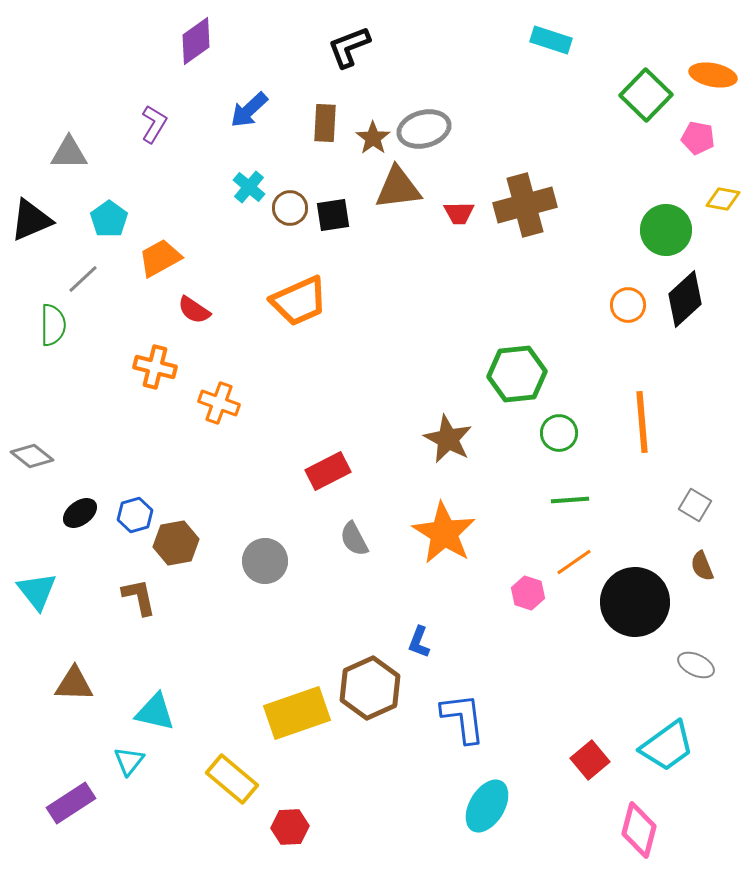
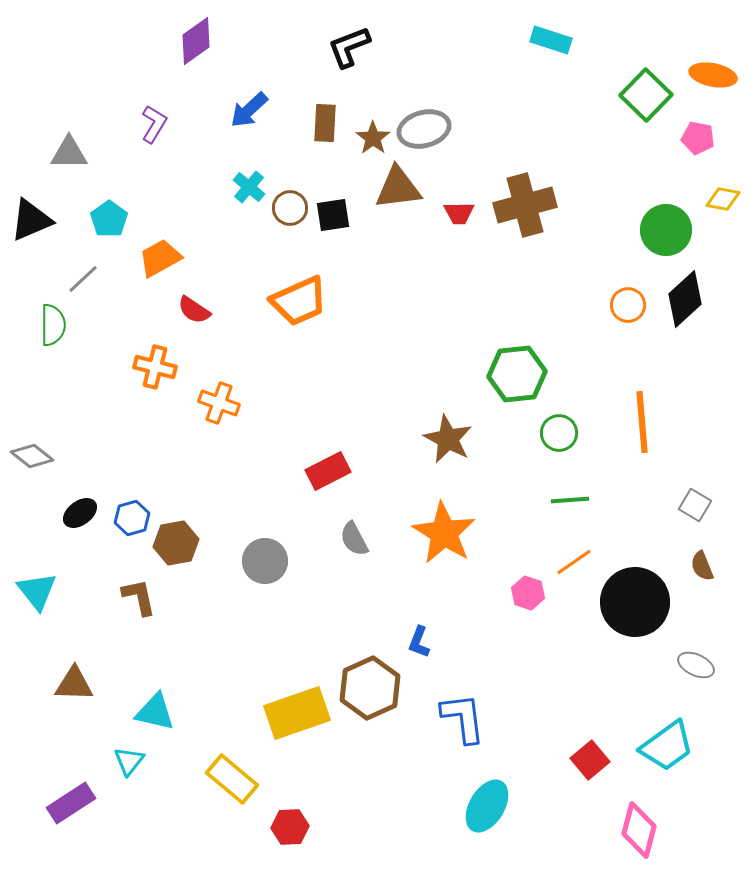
blue hexagon at (135, 515): moved 3 px left, 3 px down
